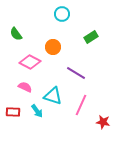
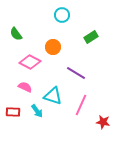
cyan circle: moved 1 px down
